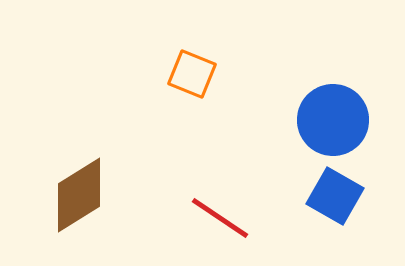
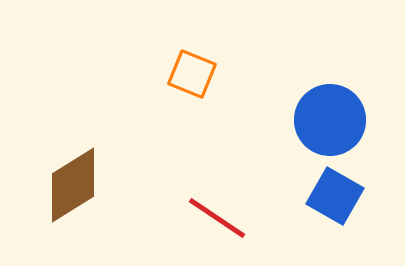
blue circle: moved 3 px left
brown diamond: moved 6 px left, 10 px up
red line: moved 3 px left
